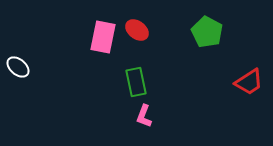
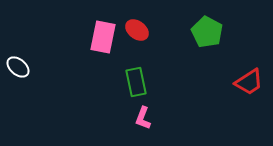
pink L-shape: moved 1 px left, 2 px down
